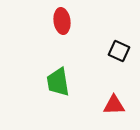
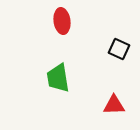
black square: moved 2 px up
green trapezoid: moved 4 px up
